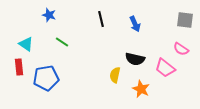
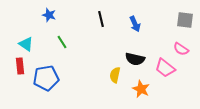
green line: rotated 24 degrees clockwise
red rectangle: moved 1 px right, 1 px up
